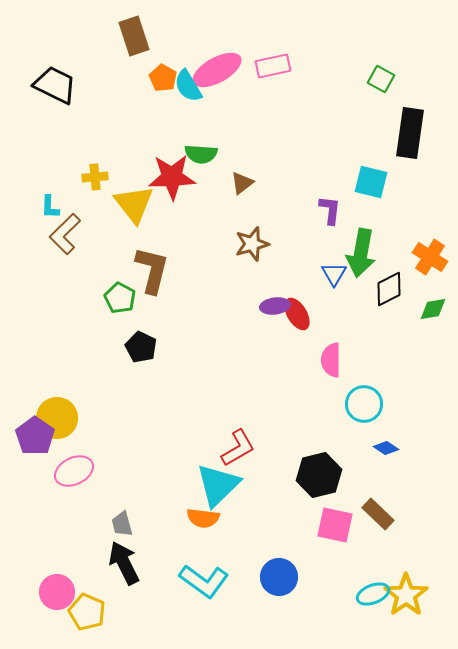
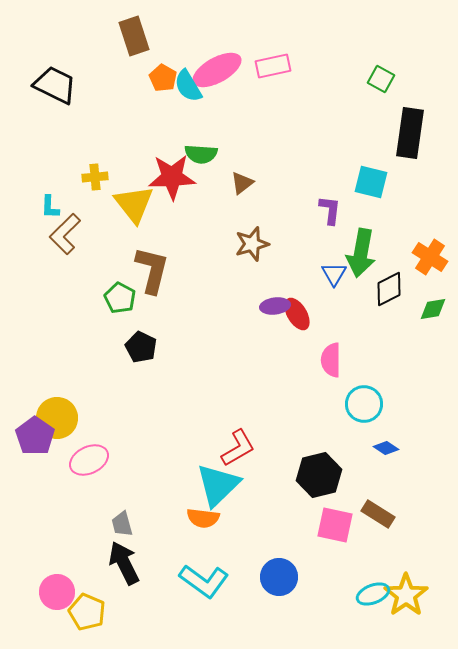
pink ellipse at (74, 471): moved 15 px right, 11 px up
brown rectangle at (378, 514): rotated 12 degrees counterclockwise
